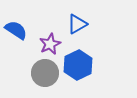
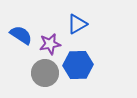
blue semicircle: moved 5 px right, 5 px down
purple star: rotated 15 degrees clockwise
blue hexagon: rotated 24 degrees clockwise
